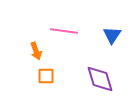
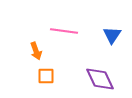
purple diamond: rotated 8 degrees counterclockwise
